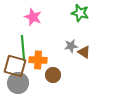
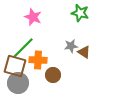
green line: rotated 50 degrees clockwise
